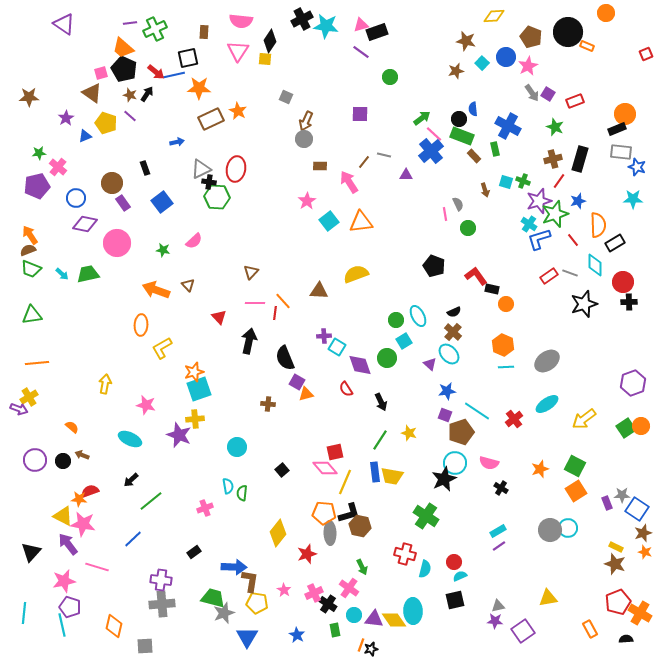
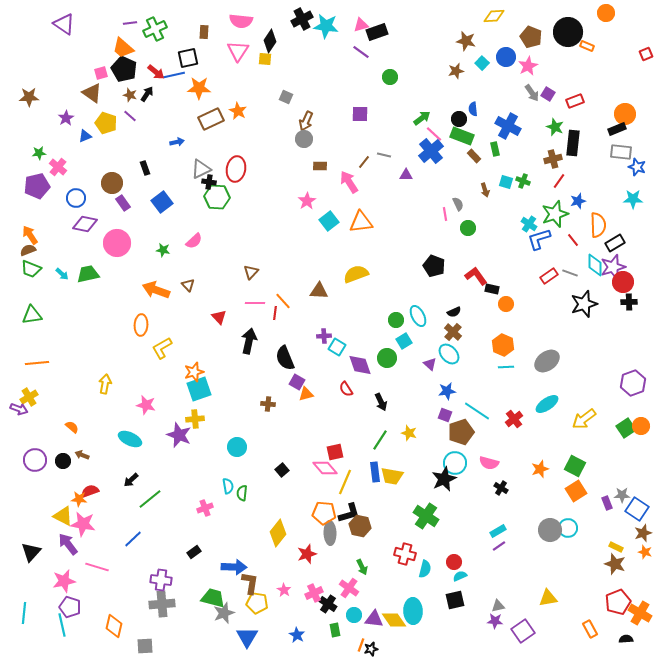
black rectangle at (580, 159): moved 7 px left, 16 px up; rotated 10 degrees counterclockwise
purple star at (539, 201): moved 74 px right, 66 px down
green line at (151, 501): moved 1 px left, 2 px up
brown L-shape at (250, 581): moved 2 px down
